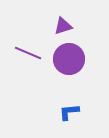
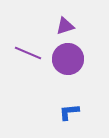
purple triangle: moved 2 px right
purple circle: moved 1 px left
